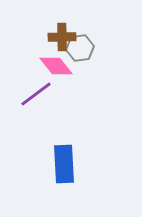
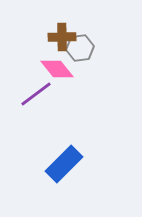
pink diamond: moved 1 px right, 3 px down
blue rectangle: rotated 48 degrees clockwise
